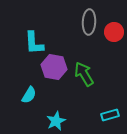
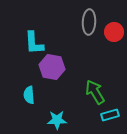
purple hexagon: moved 2 px left
green arrow: moved 11 px right, 18 px down
cyan semicircle: rotated 144 degrees clockwise
cyan star: moved 1 px right, 1 px up; rotated 24 degrees clockwise
